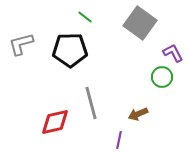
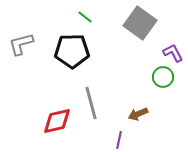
black pentagon: moved 2 px right, 1 px down
green circle: moved 1 px right
red diamond: moved 2 px right, 1 px up
